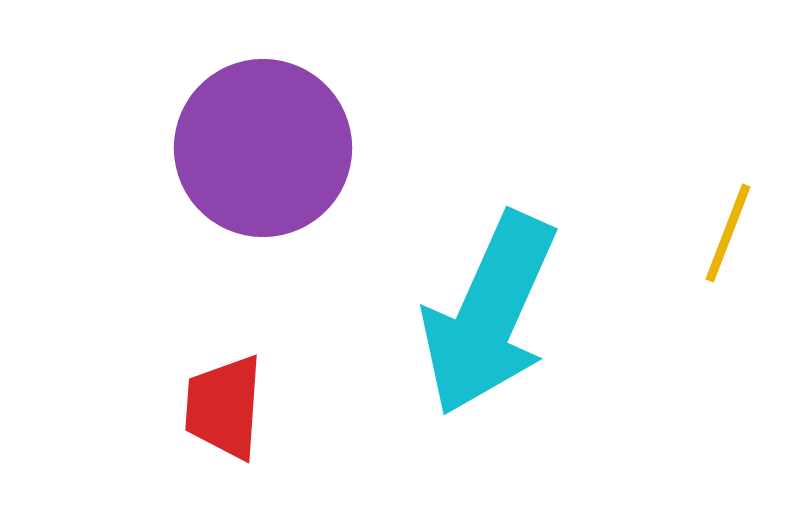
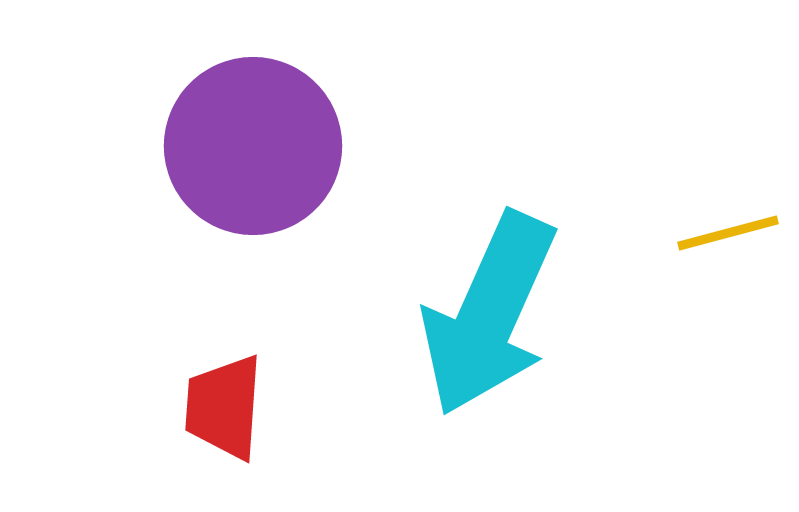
purple circle: moved 10 px left, 2 px up
yellow line: rotated 54 degrees clockwise
